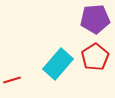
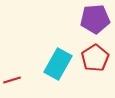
red pentagon: moved 1 px down
cyan rectangle: rotated 12 degrees counterclockwise
